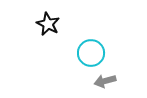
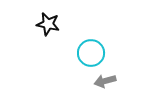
black star: rotated 15 degrees counterclockwise
